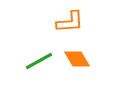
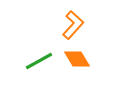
orange L-shape: moved 3 px right, 3 px down; rotated 44 degrees counterclockwise
